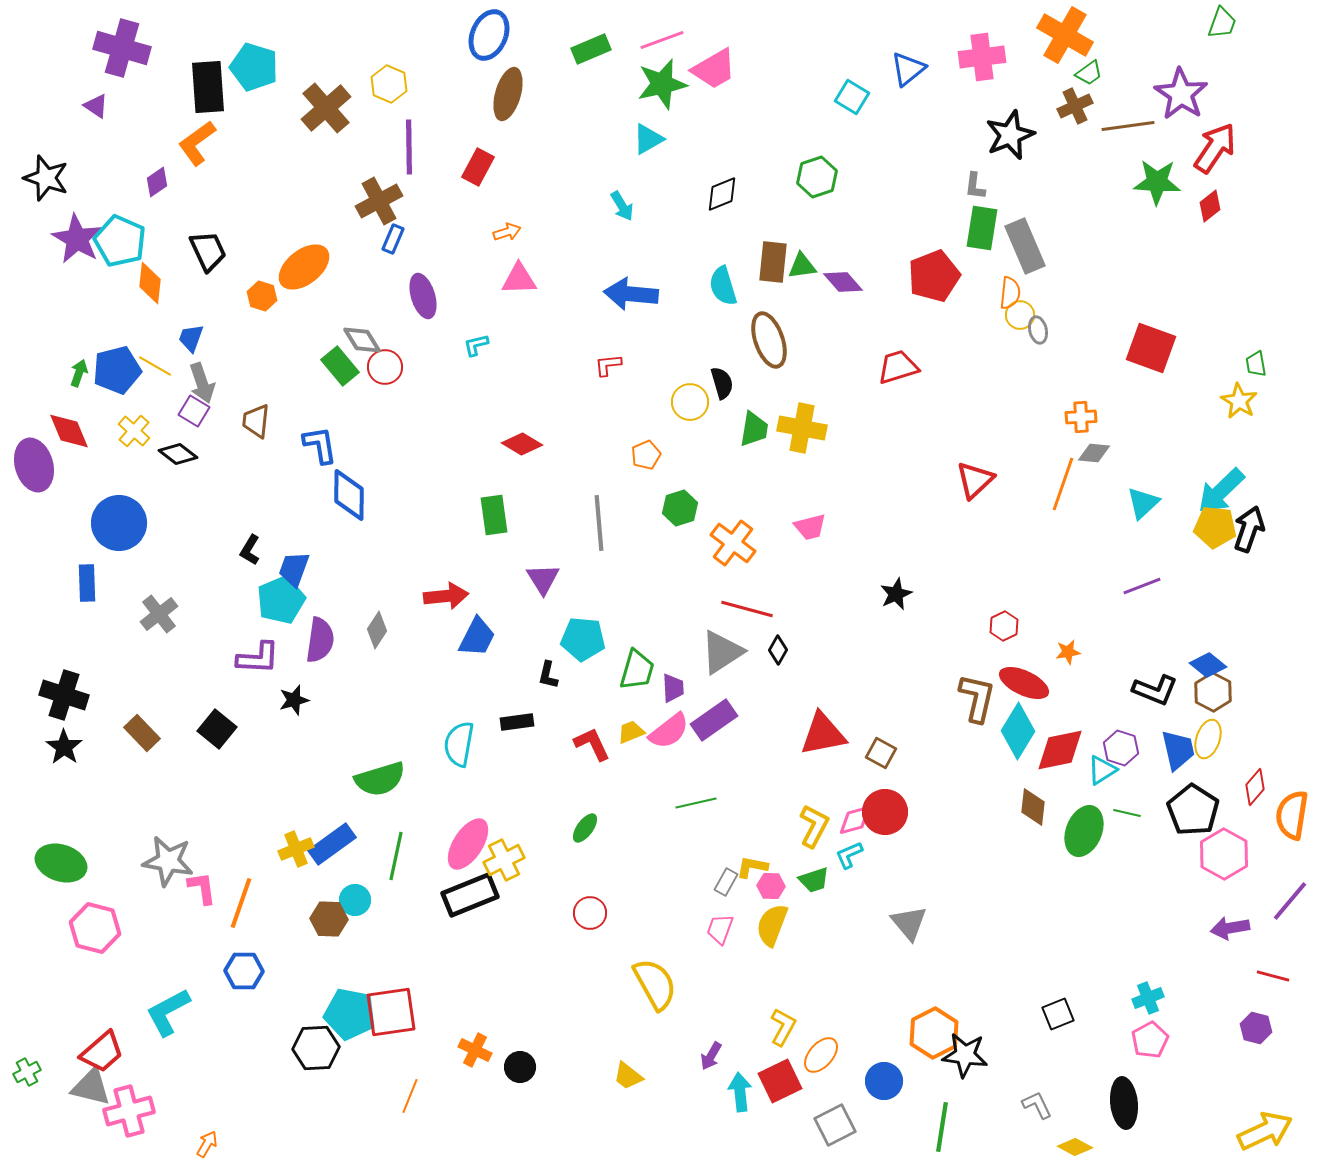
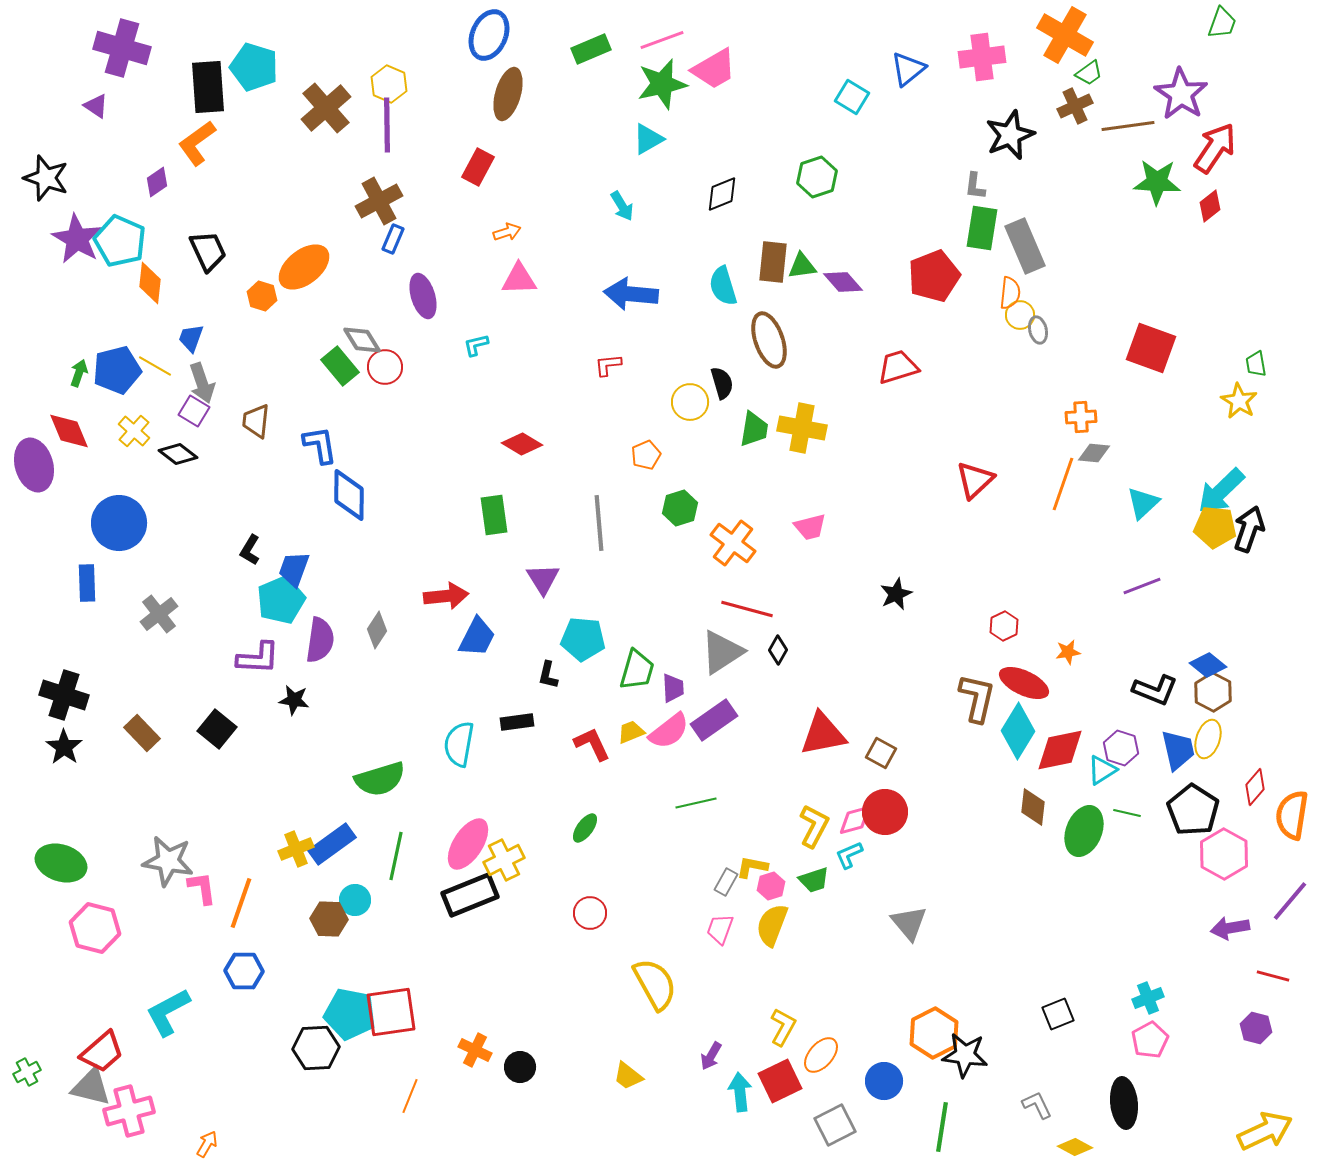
purple line at (409, 147): moved 22 px left, 22 px up
black star at (294, 700): rotated 24 degrees clockwise
pink hexagon at (771, 886): rotated 20 degrees counterclockwise
